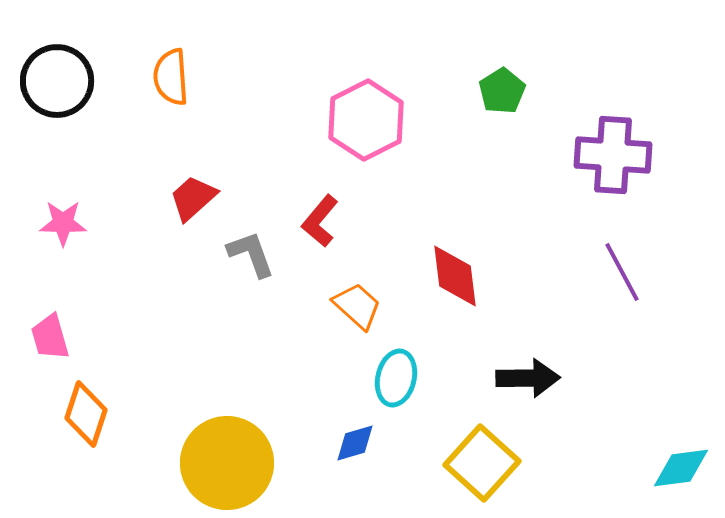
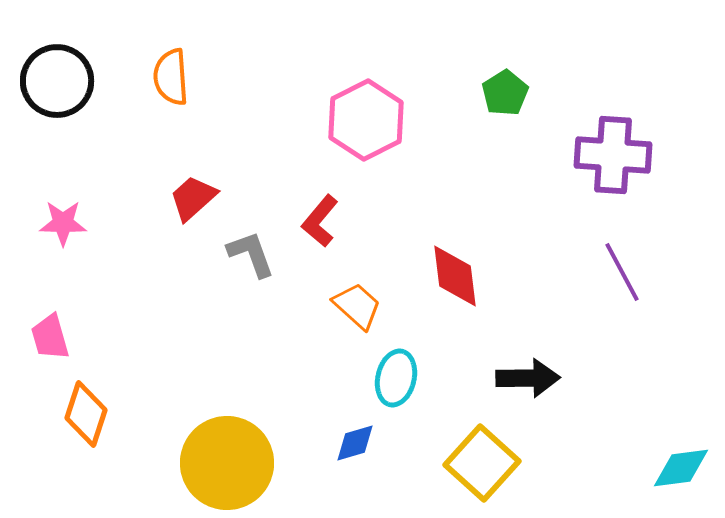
green pentagon: moved 3 px right, 2 px down
